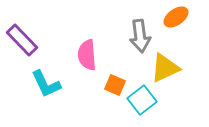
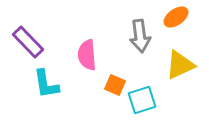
purple rectangle: moved 6 px right, 2 px down
yellow triangle: moved 15 px right, 3 px up
cyan L-shape: rotated 16 degrees clockwise
cyan square: rotated 20 degrees clockwise
